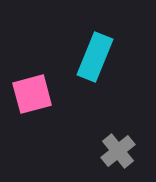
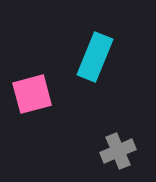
gray cross: rotated 16 degrees clockwise
